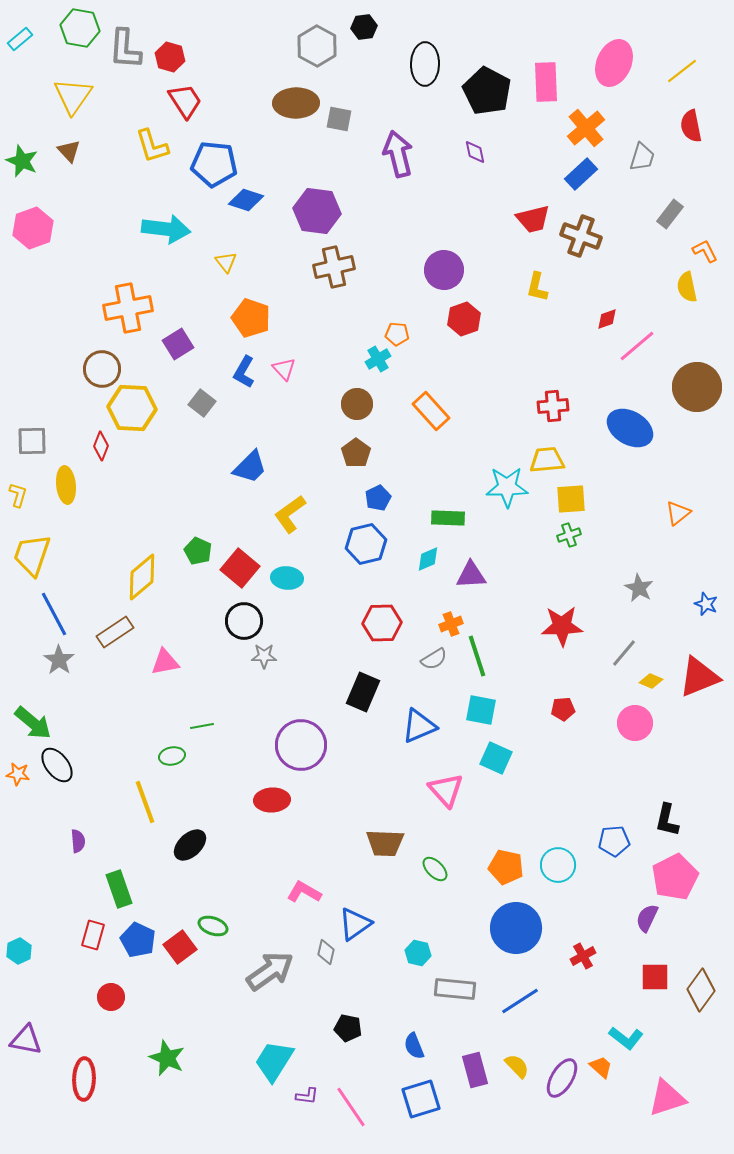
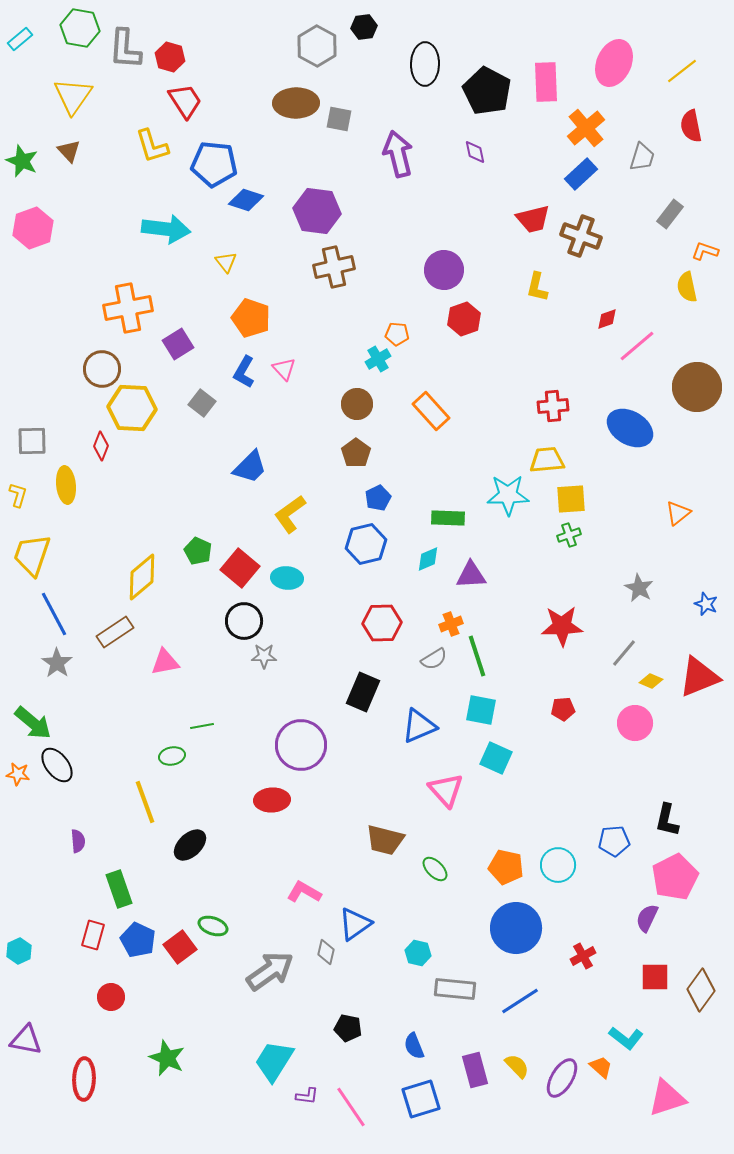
orange L-shape at (705, 251): rotated 44 degrees counterclockwise
cyan star at (507, 487): moved 1 px right, 8 px down
gray star at (59, 660): moved 2 px left, 3 px down
brown trapezoid at (385, 843): moved 3 px up; rotated 12 degrees clockwise
